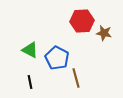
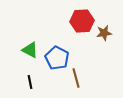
brown star: rotated 21 degrees counterclockwise
